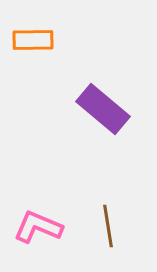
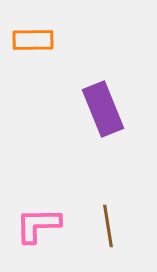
purple rectangle: rotated 28 degrees clockwise
pink L-shape: moved 2 px up; rotated 24 degrees counterclockwise
